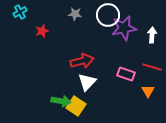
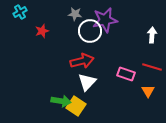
white circle: moved 18 px left, 16 px down
purple star: moved 19 px left, 8 px up
